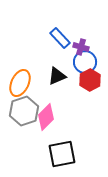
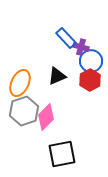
blue rectangle: moved 6 px right
blue circle: moved 6 px right, 1 px up
